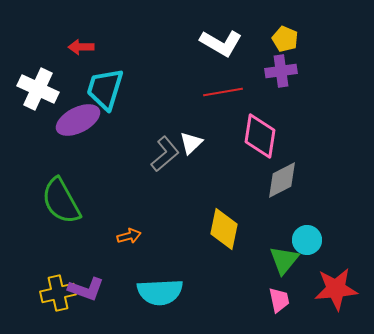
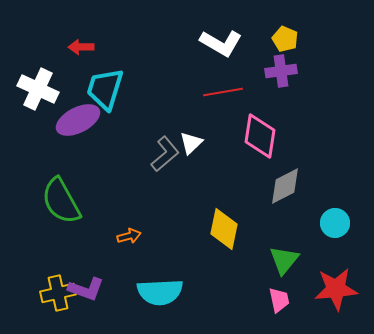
gray diamond: moved 3 px right, 6 px down
cyan circle: moved 28 px right, 17 px up
